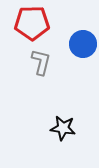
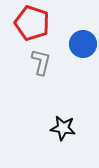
red pentagon: rotated 20 degrees clockwise
